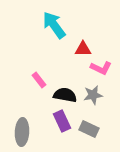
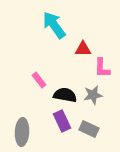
pink L-shape: moved 1 px right; rotated 65 degrees clockwise
